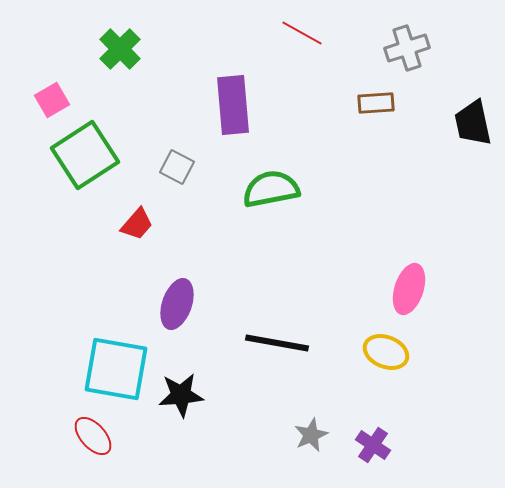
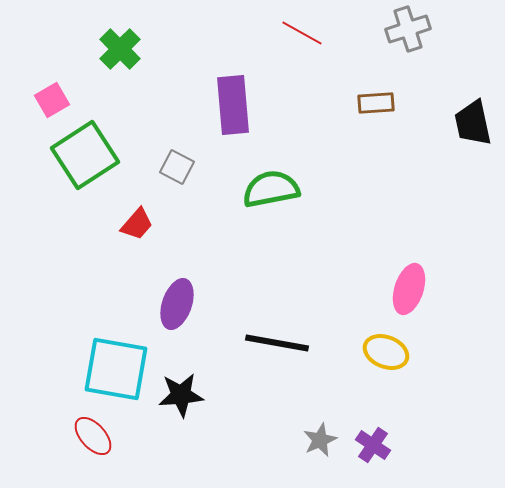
gray cross: moved 1 px right, 19 px up
gray star: moved 9 px right, 5 px down
